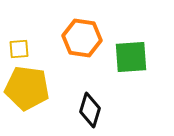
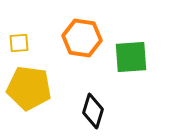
yellow square: moved 6 px up
yellow pentagon: moved 2 px right
black diamond: moved 3 px right, 1 px down
